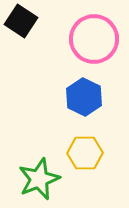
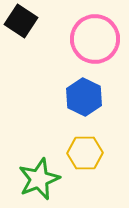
pink circle: moved 1 px right
